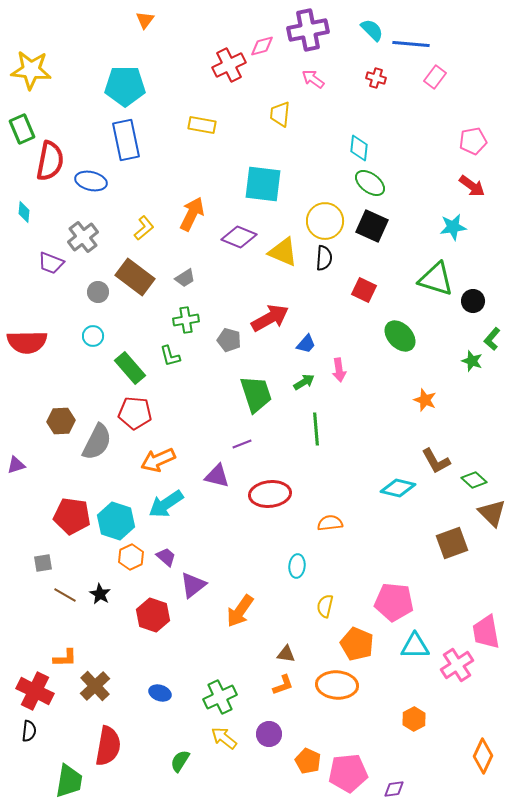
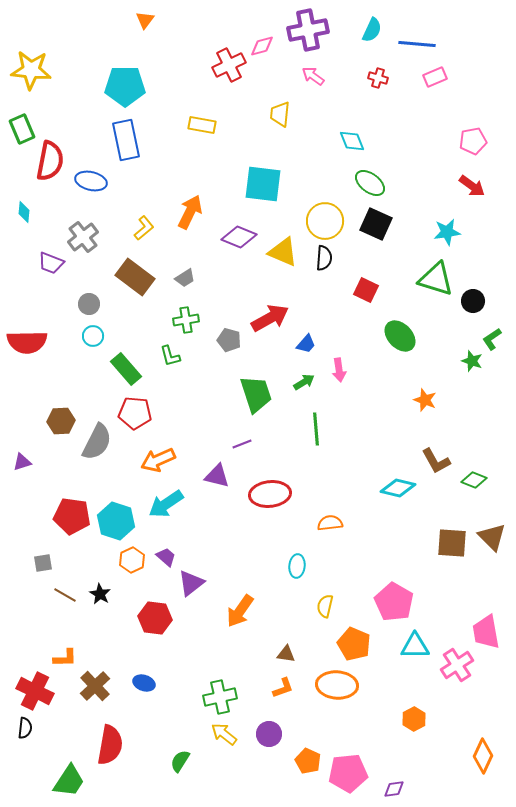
cyan semicircle at (372, 30): rotated 70 degrees clockwise
blue line at (411, 44): moved 6 px right
pink rectangle at (435, 77): rotated 30 degrees clockwise
red cross at (376, 78): moved 2 px right
pink arrow at (313, 79): moved 3 px up
cyan diamond at (359, 148): moved 7 px left, 7 px up; rotated 28 degrees counterclockwise
orange arrow at (192, 214): moved 2 px left, 2 px up
black square at (372, 226): moved 4 px right, 2 px up
cyan star at (453, 227): moved 6 px left, 5 px down
red square at (364, 290): moved 2 px right
gray circle at (98, 292): moved 9 px left, 12 px down
green L-shape at (492, 339): rotated 15 degrees clockwise
green rectangle at (130, 368): moved 4 px left, 1 px down
purple triangle at (16, 465): moved 6 px right, 3 px up
green diamond at (474, 480): rotated 20 degrees counterclockwise
brown triangle at (492, 513): moved 24 px down
brown square at (452, 543): rotated 24 degrees clockwise
orange hexagon at (131, 557): moved 1 px right, 3 px down
purple triangle at (193, 585): moved 2 px left, 2 px up
pink pentagon at (394, 602): rotated 24 degrees clockwise
red hexagon at (153, 615): moved 2 px right, 3 px down; rotated 12 degrees counterclockwise
orange pentagon at (357, 644): moved 3 px left
orange L-shape at (283, 685): moved 3 px down
blue ellipse at (160, 693): moved 16 px left, 10 px up
green cross at (220, 697): rotated 12 degrees clockwise
black semicircle at (29, 731): moved 4 px left, 3 px up
yellow arrow at (224, 738): moved 4 px up
red semicircle at (108, 746): moved 2 px right, 1 px up
green trapezoid at (69, 781): rotated 24 degrees clockwise
